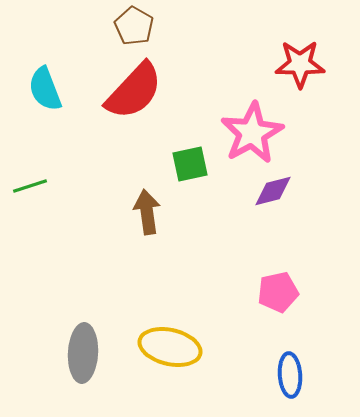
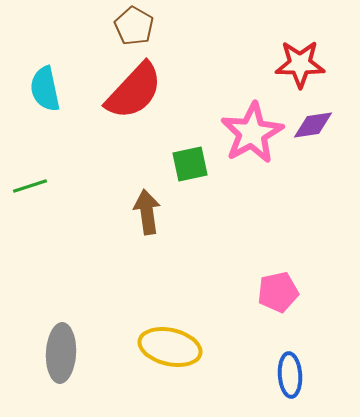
cyan semicircle: rotated 9 degrees clockwise
purple diamond: moved 40 px right, 66 px up; rotated 6 degrees clockwise
gray ellipse: moved 22 px left
